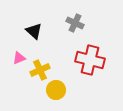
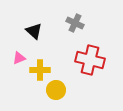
yellow cross: rotated 24 degrees clockwise
